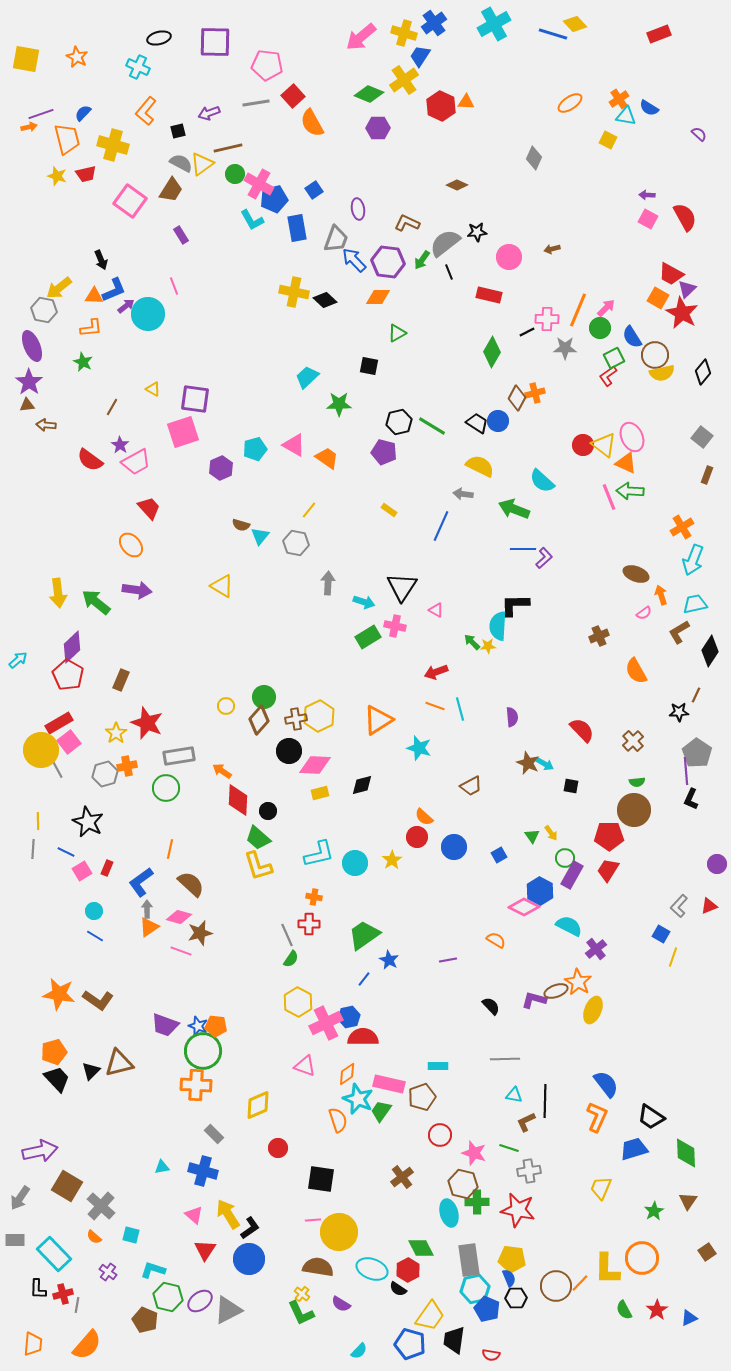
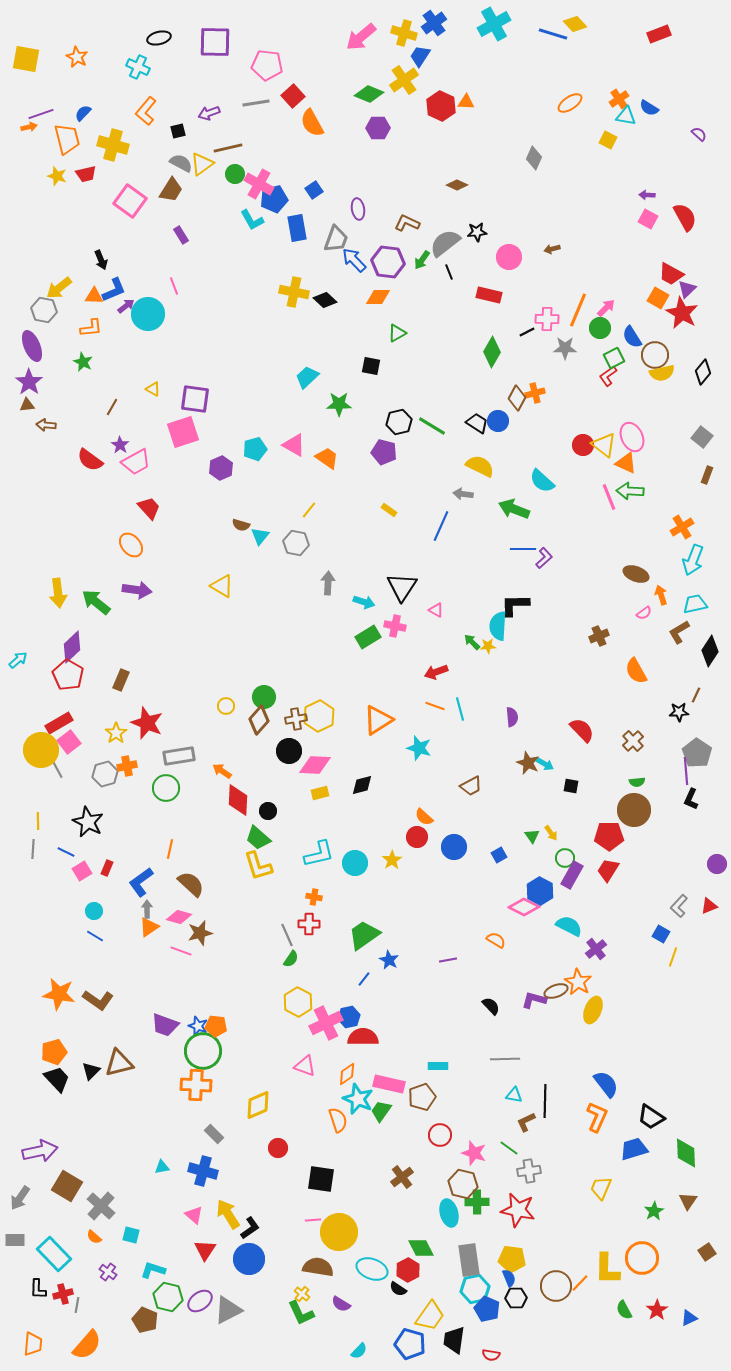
black square at (369, 366): moved 2 px right
green line at (509, 1148): rotated 18 degrees clockwise
